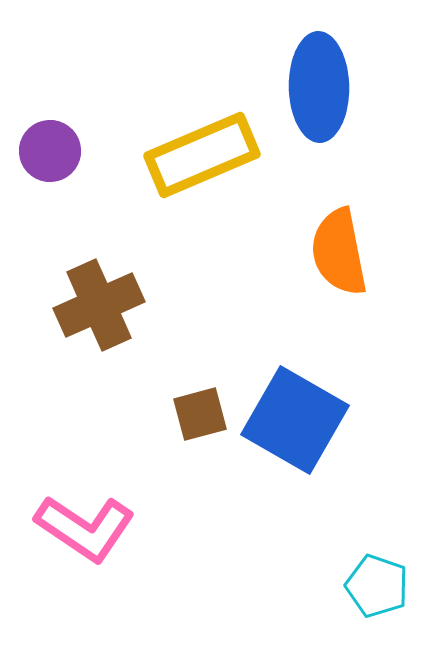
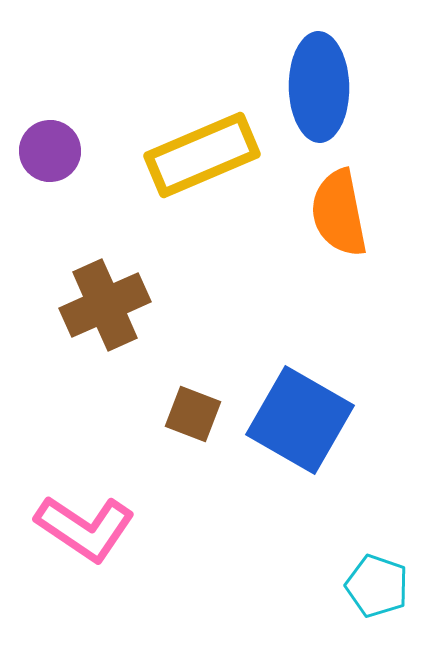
orange semicircle: moved 39 px up
brown cross: moved 6 px right
brown square: moved 7 px left; rotated 36 degrees clockwise
blue square: moved 5 px right
